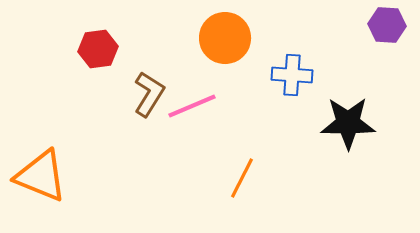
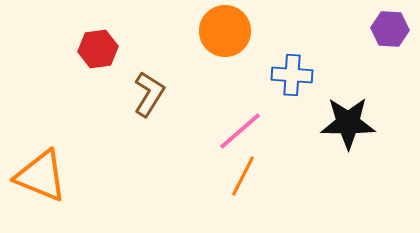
purple hexagon: moved 3 px right, 4 px down
orange circle: moved 7 px up
pink line: moved 48 px right, 25 px down; rotated 18 degrees counterclockwise
orange line: moved 1 px right, 2 px up
